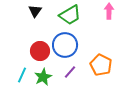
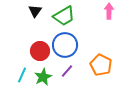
green trapezoid: moved 6 px left, 1 px down
purple line: moved 3 px left, 1 px up
